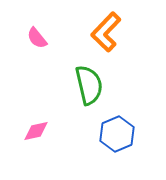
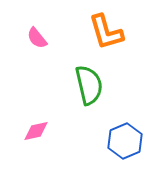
orange L-shape: rotated 60 degrees counterclockwise
blue hexagon: moved 8 px right, 7 px down
